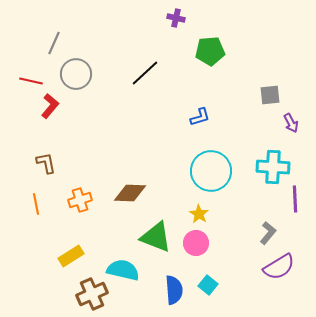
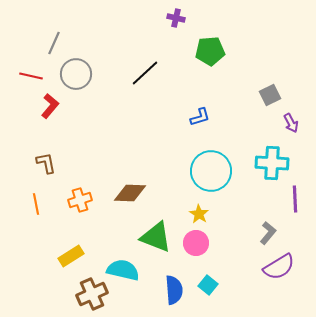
red line: moved 5 px up
gray square: rotated 20 degrees counterclockwise
cyan cross: moved 1 px left, 4 px up
